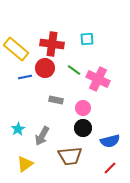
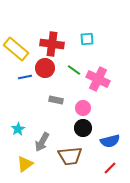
gray arrow: moved 6 px down
